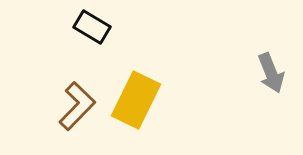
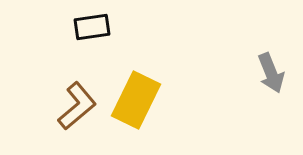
black rectangle: rotated 39 degrees counterclockwise
brown L-shape: rotated 6 degrees clockwise
